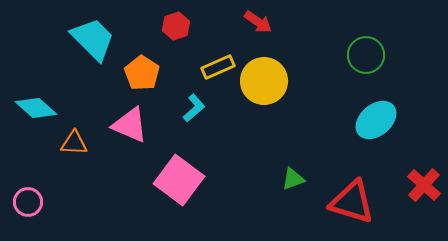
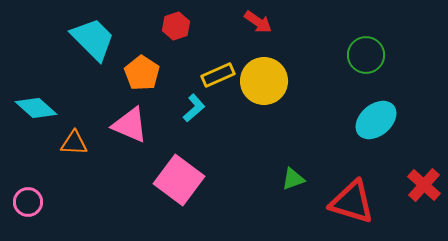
yellow rectangle: moved 8 px down
